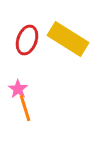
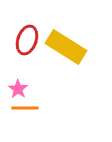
yellow rectangle: moved 2 px left, 8 px down
orange line: rotated 72 degrees counterclockwise
